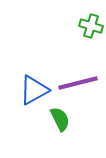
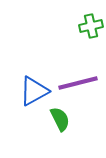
green cross: rotated 30 degrees counterclockwise
blue triangle: moved 1 px down
